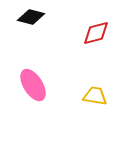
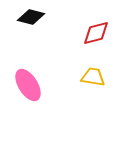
pink ellipse: moved 5 px left
yellow trapezoid: moved 2 px left, 19 px up
